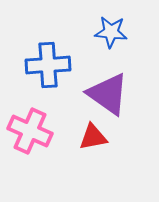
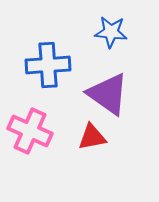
red triangle: moved 1 px left
